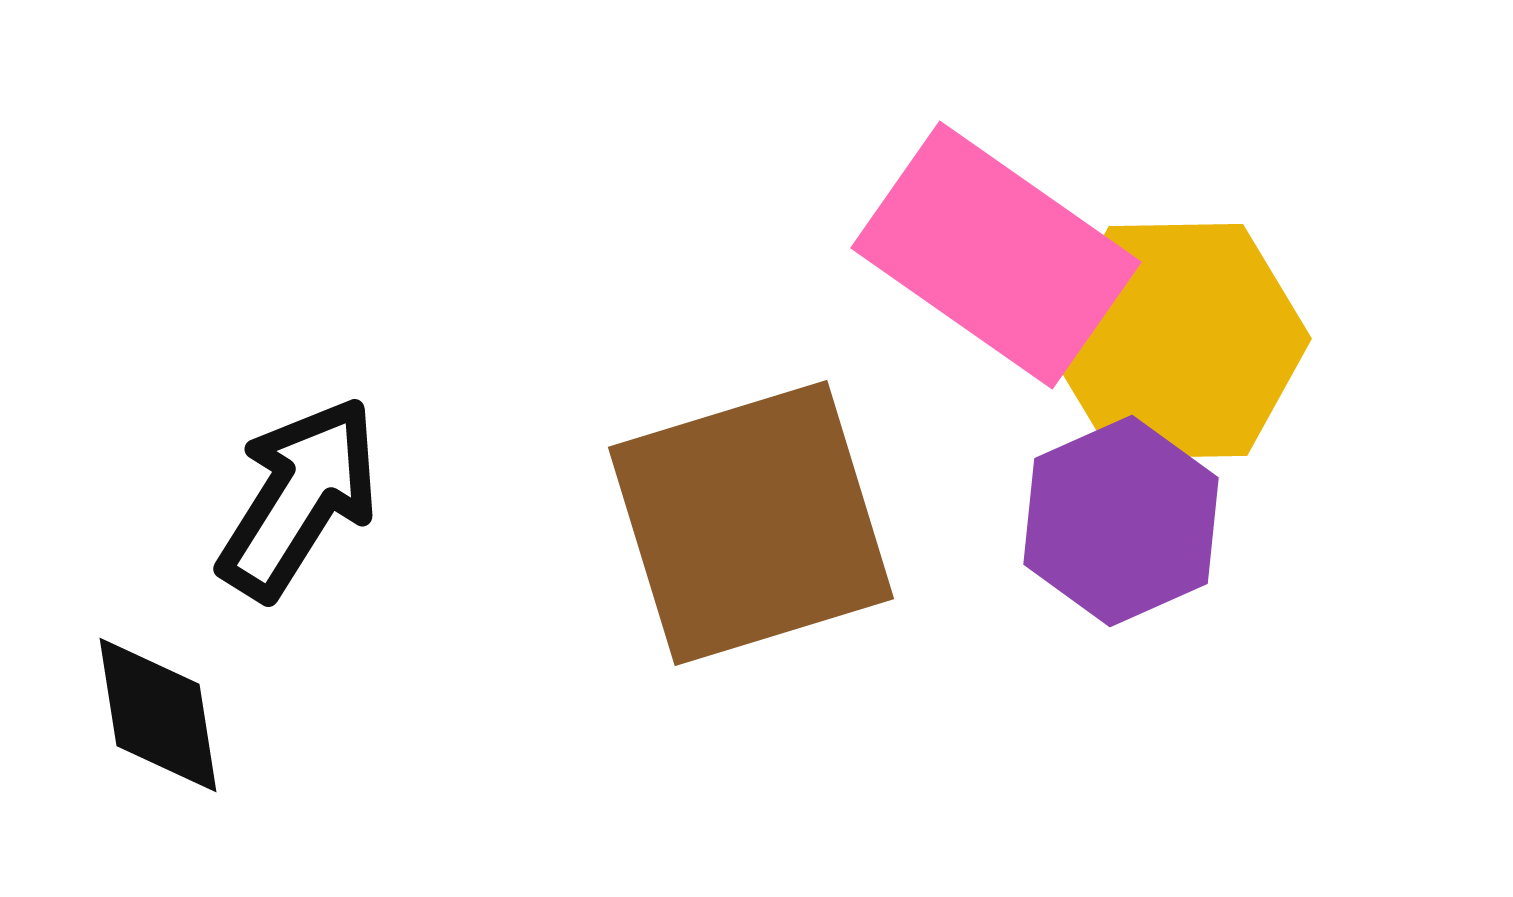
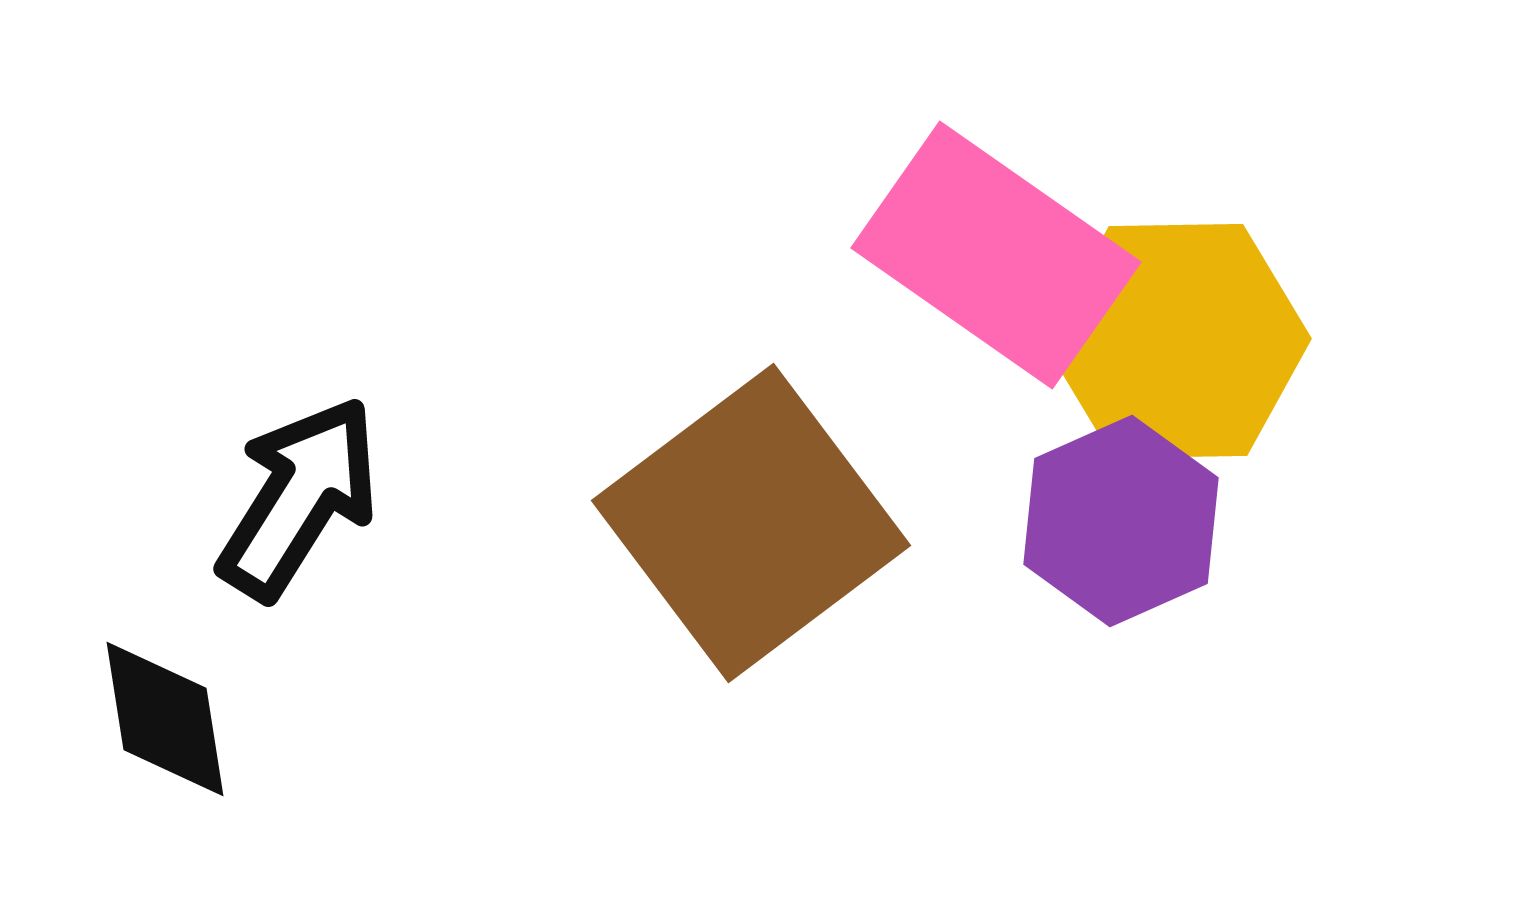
brown square: rotated 20 degrees counterclockwise
black diamond: moved 7 px right, 4 px down
